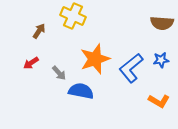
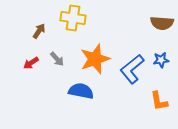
yellow cross: moved 2 px down; rotated 15 degrees counterclockwise
blue L-shape: moved 1 px right, 1 px down
gray arrow: moved 2 px left, 14 px up
orange L-shape: rotated 50 degrees clockwise
